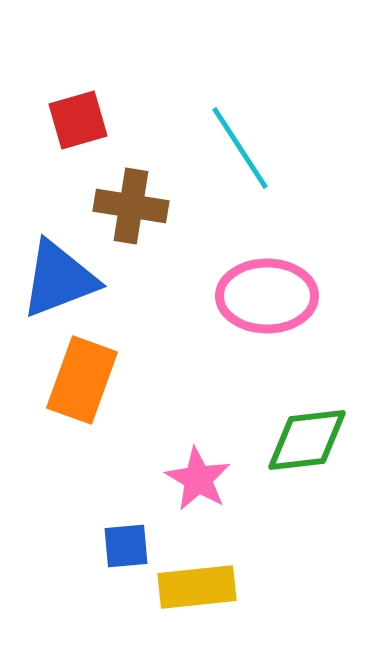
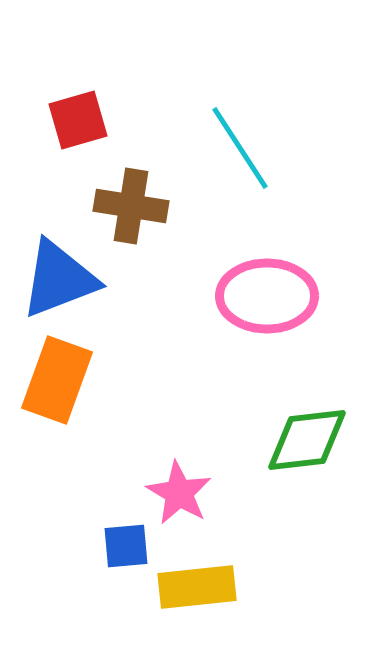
orange rectangle: moved 25 px left
pink star: moved 19 px left, 14 px down
